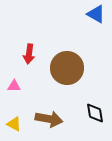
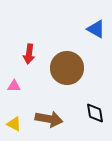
blue triangle: moved 15 px down
